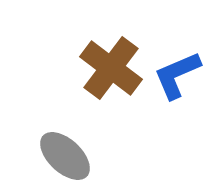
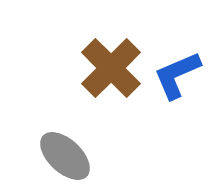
brown cross: rotated 8 degrees clockwise
